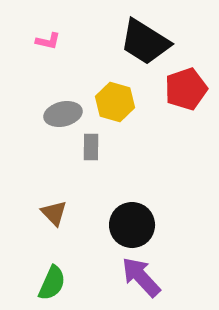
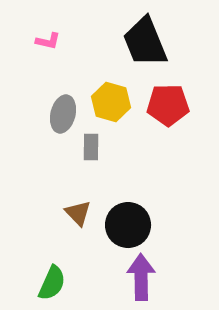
black trapezoid: rotated 36 degrees clockwise
red pentagon: moved 18 px left, 16 px down; rotated 18 degrees clockwise
yellow hexagon: moved 4 px left
gray ellipse: rotated 63 degrees counterclockwise
brown triangle: moved 24 px right
black circle: moved 4 px left
purple arrow: rotated 42 degrees clockwise
